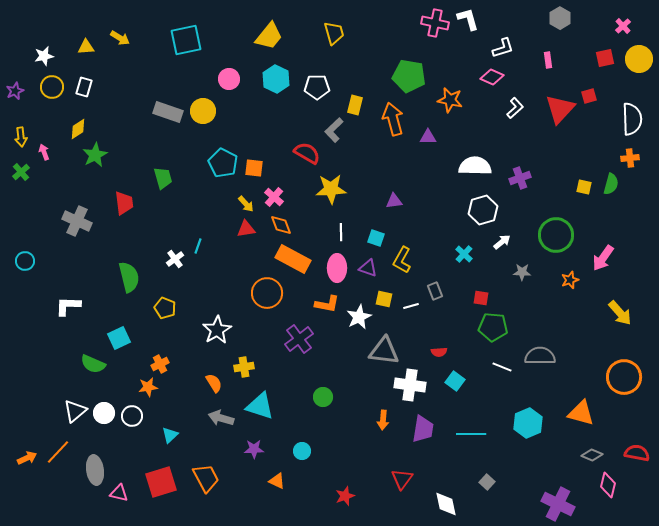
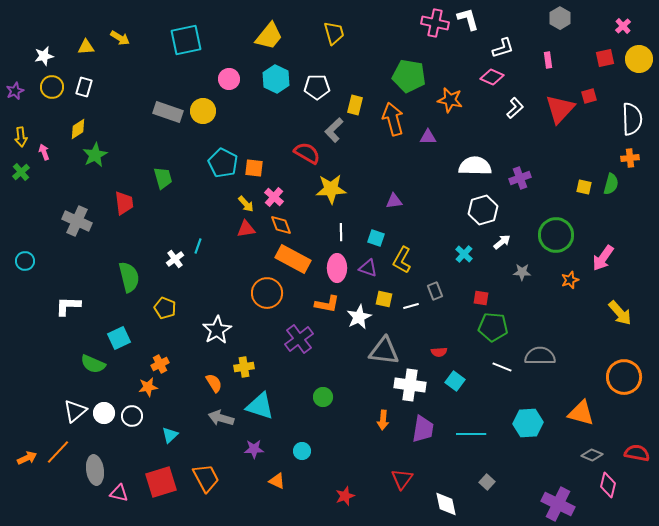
cyan hexagon at (528, 423): rotated 20 degrees clockwise
